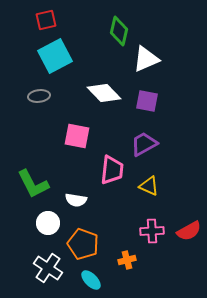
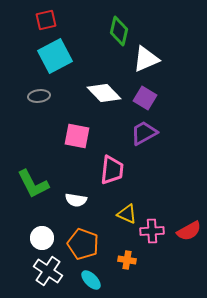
purple square: moved 2 px left, 3 px up; rotated 20 degrees clockwise
purple trapezoid: moved 11 px up
yellow triangle: moved 22 px left, 28 px down
white circle: moved 6 px left, 15 px down
orange cross: rotated 24 degrees clockwise
white cross: moved 3 px down
